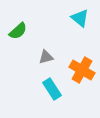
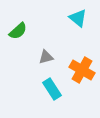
cyan triangle: moved 2 px left
